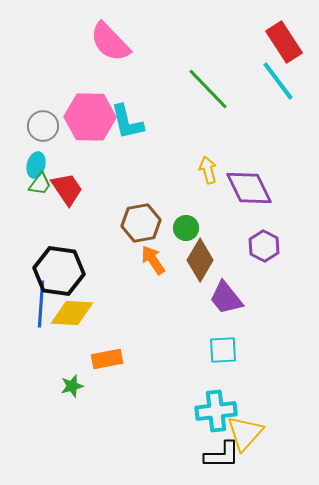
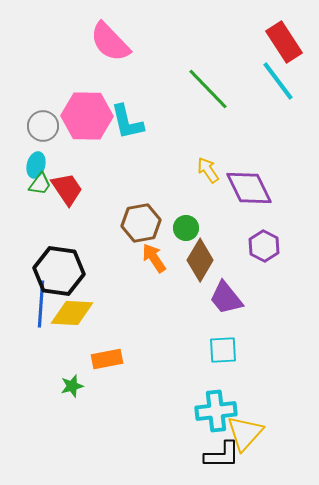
pink hexagon: moved 3 px left, 1 px up
yellow arrow: rotated 20 degrees counterclockwise
orange arrow: moved 1 px right, 2 px up
